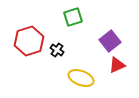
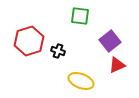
green square: moved 7 px right, 1 px up; rotated 24 degrees clockwise
black cross: moved 1 px right, 1 px down; rotated 16 degrees counterclockwise
yellow ellipse: moved 3 px down
